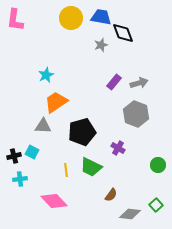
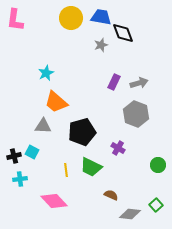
cyan star: moved 2 px up
purple rectangle: rotated 14 degrees counterclockwise
orange trapezoid: rotated 105 degrees counterclockwise
brown semicircle: rotated 104 degrees counterclockwise
